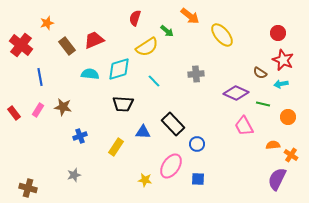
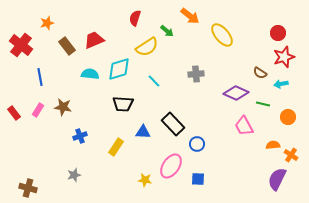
red star: moved 1 px right, 3 px up; rotated 30 degrees clockwise
